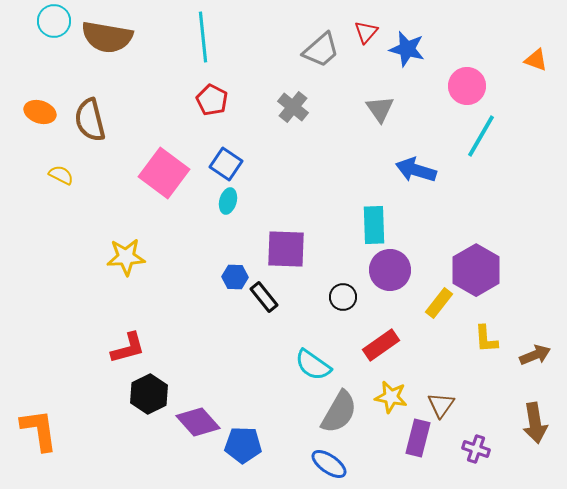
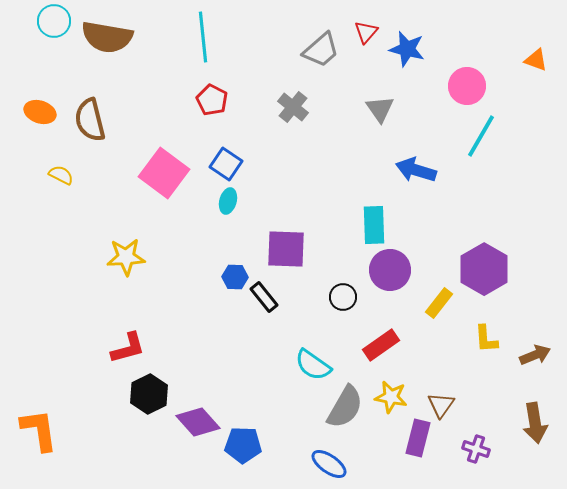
purple hexagon at (476, 270): moved 8 px right, 1 px up
gray semicircle at (339, 412): moved 6 px right, 5 px up
